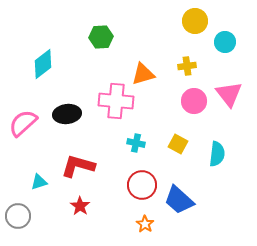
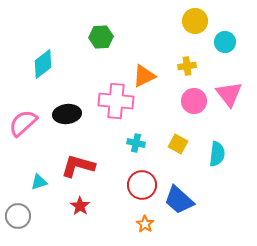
orange triangle: moved 1 px right, 2 px down; rotated 10 degrees counterclockwise
